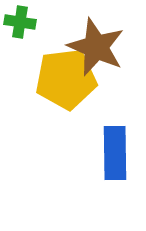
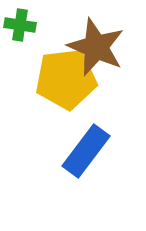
green cross: moved 3 px down
blue rectangle: moved 29 px left, 2 px up; rotated 38 degrees clockwise
